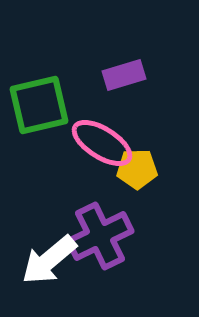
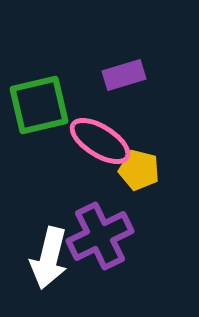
pink ellipse: moved 2 px left, 2 px up
yellow pentagon: moved 2 px right, 1 px down; rotated 15 degrees clockwise
white arrow: moved 2 px up; rotated 36 degrees counterclockwise
